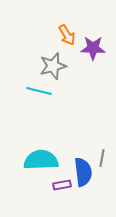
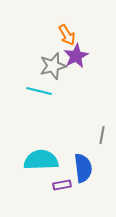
purple star: moved 17 px left, 8 px down; rotated 30 degrees counterclockwise
gray line: moved 23 px up
blue semicircle: moved 4 px up
